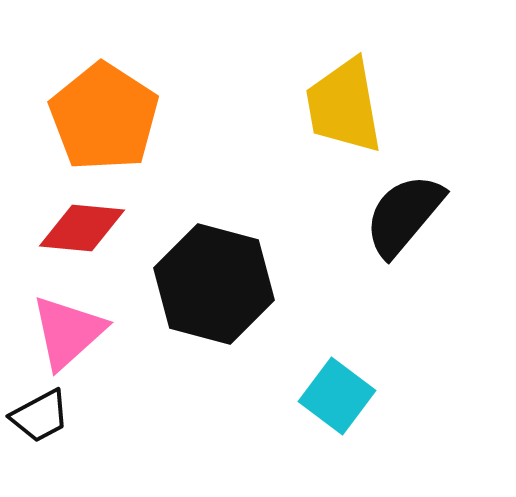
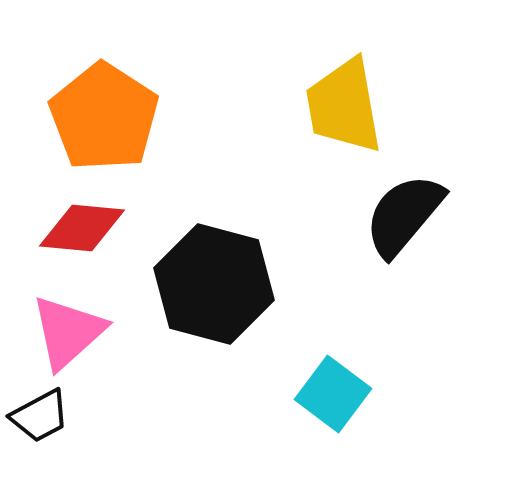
cyan square: moved 4 px left, 2 px up
